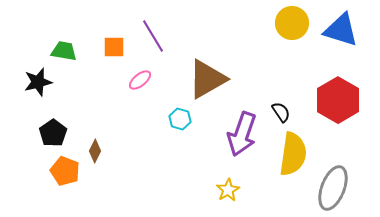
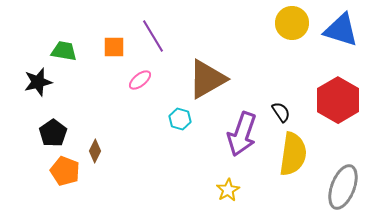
gray ellipse: moved 10 px right, 1 px up
